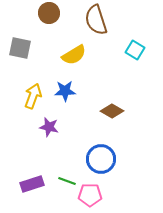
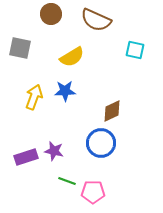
brown circle: moved 2 px right, 1 px down
brown semicircle: rotated 48 degrees counterclockwise
cyan square: rotated 18 degrees counterclockwise
yellow semicircle: moved 2 px left, 2 px down
yellow arrow: moved 1 px right, 1 px down
brown diamond: rotated 55 degrees counterclockwise
purple star: moved 5 px right, 24 px down
blue circle: moved 16 px up
purple rectangle: moved 6 px left, 27 px up
pink pentagon: moved 3 px right, 3 px up
